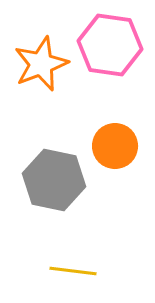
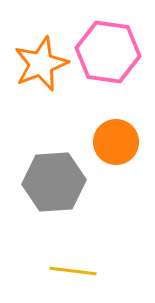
pink hexagon: moved 2 px left, 7 px down
orange circle: moved 1 px right, 4 px up
gray hexagon: moved 2 px down; rotated 16 degrees counterclockwise
